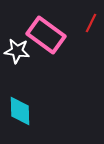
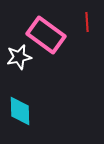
red line: moved 4 px left, 1 px up; rotated 30 degrees counterclockwise
white star: moved 2 px right, 6 px down; rotated 20 degrees counterclockwise
